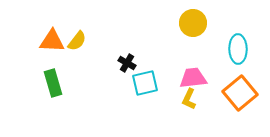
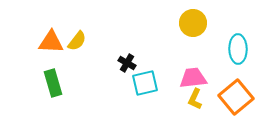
orange triangle: moved 1 px left, 1 px down
orange square: moved 4 px left, 4 px down
yellow L-shape: moved 6 px right
